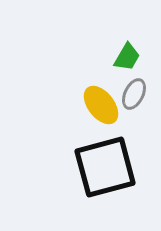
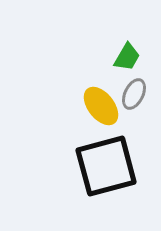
yellow ellipse: moved 1 px down
black square: moved 1 px right, 1 px up
